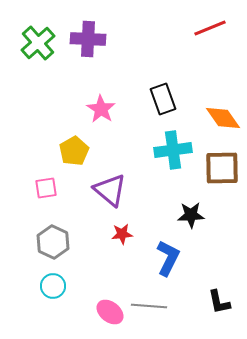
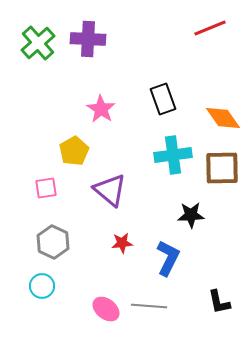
cyan cross: moved 5 px down
red star: moved 9 px down
cyan circle: moved 11 px left
pink ellipse: moved 4 px left, 3 px up
